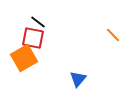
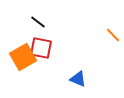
red square: moved 8 px right, 10 px down
orange square: moved 1 px left, 1 px up
blue triangle: rotated 48 degrees counterclockwise
